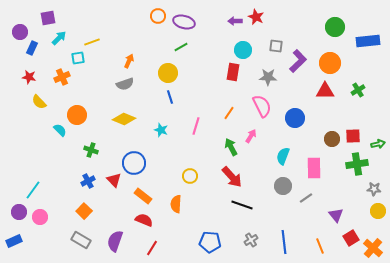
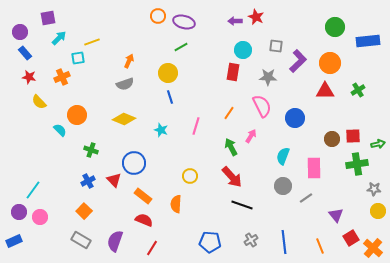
blue rectangle at (32, 48): moved 7 px left, 5 px down; rotated 64 degrees counterclockwise
